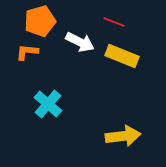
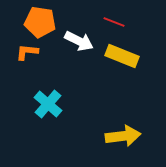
orange pentagon: moved 1 px down; rotated 24 degrees clockwise
white arrow: moved 1 px left, 1 px up
